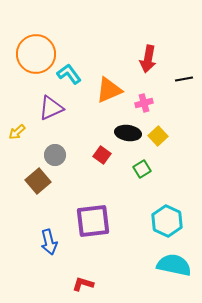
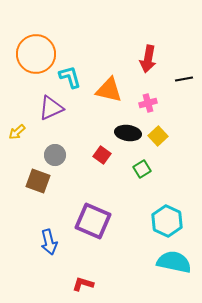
cyan L-shape: moved 1 px right, 3 px down; rotated 20 degrees clockwise
orange triangle: rotated 36 degrees clockwise
pink cross: moved 4 px right
brown square: rotated 30 degrees counterclockwise
purple square: rotated 30 degrees clockwise
cyan semicircle: moved 3 px up
